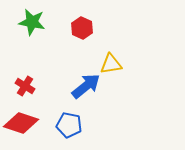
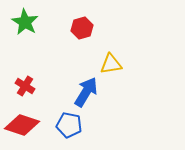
green star: moved 7 px left; rotated 20 degrees clockwise
red hexagon: rotated 20 degrees clockwise
blue arrow: moved 6 px down; rotated 20 degrees counterclockwise
red diamond: moved 1 px right, 2 px down
